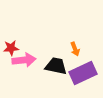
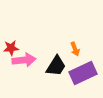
black trapezoid: rotated 110 degrees clockwise
